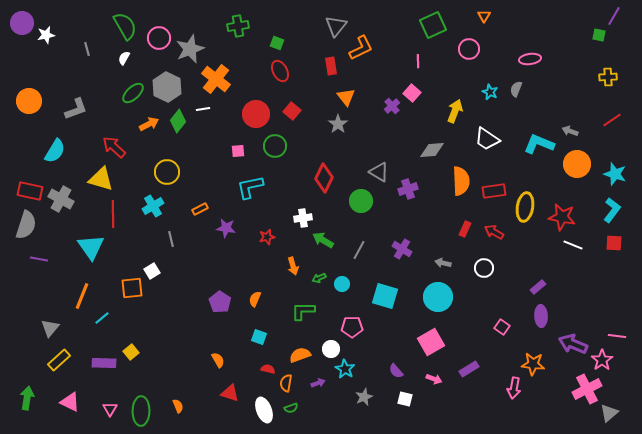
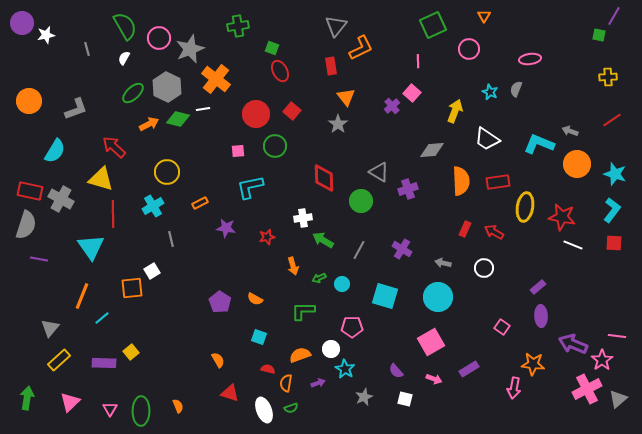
green square at (277, 43): moved 5 px left, 5 px down
green diamond at (178, 121): moved 2 px up; rotated 65 degrees clockwise
red diamond at (324, 178): rotated 28 degrees counterclockwise
red rectangle at (494, 191): moved 4 px right, 9 px up
orange rectangle at (200, 209): moved 6 px up
orange semicircle at (255, 299): rotated 84 degrees counterclockwise
pink triangle at (70, 402): rotated 50 degrees clockwise
gray triangle at (609, 413): moved 9 px right, 14 px up
